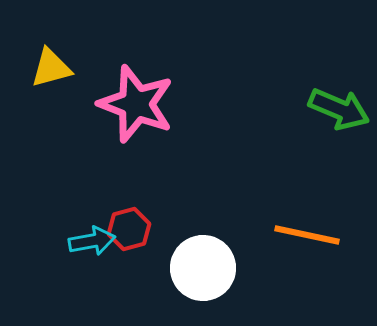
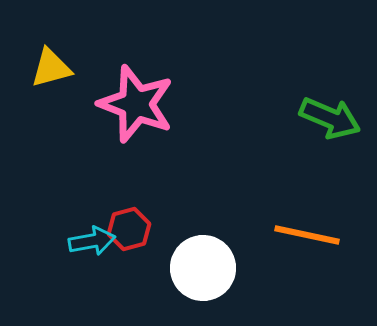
green arrow: moved 9 px left, 9 px down
